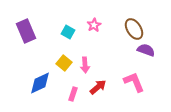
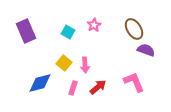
blue diamond: rotated 10 degrees clockwise
pink rectangle: moved 6 px up
